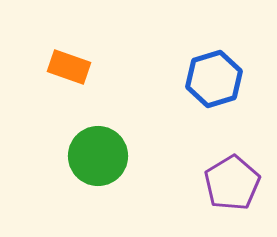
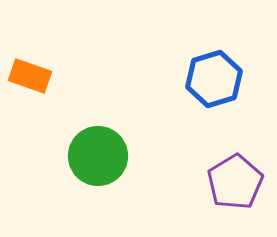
orange rectangle: moved 39 px left, 9 px down
purple pentagon: moved 3 px right, 1 px up
